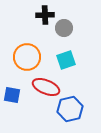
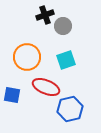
black cross: rotated 18 degrees counterclockwise
gray circle: moved 1 px left, 2 px up
